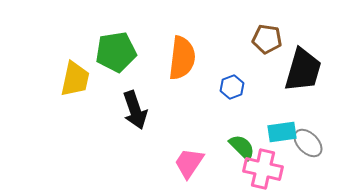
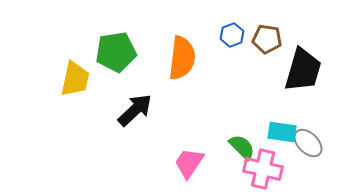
blue hexagon: moved 52 px up
black arrow: rotated 114 degrees counterclockwise
cyan rectangle: rotated 16 degrees clockwise
